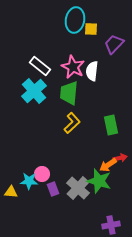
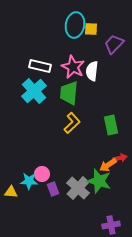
cyan ellipse: moved 5 px down
white rectangle: rotated 25 degrees counterclockwise
